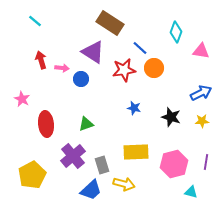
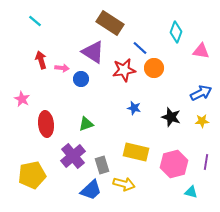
yellow rectangle: rotated 15 degrees clockwise
yellow pentagon: rotated 16 degrees clockwise
